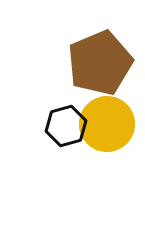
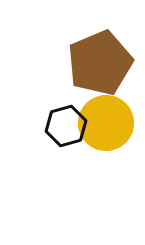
yellow circle: moved 1 px left, 1 px up
